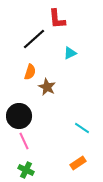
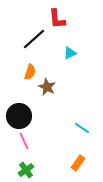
orange rectangle: rotated 21 degrees counterclockwise
green cross: rotated 28 degrees clockwise
